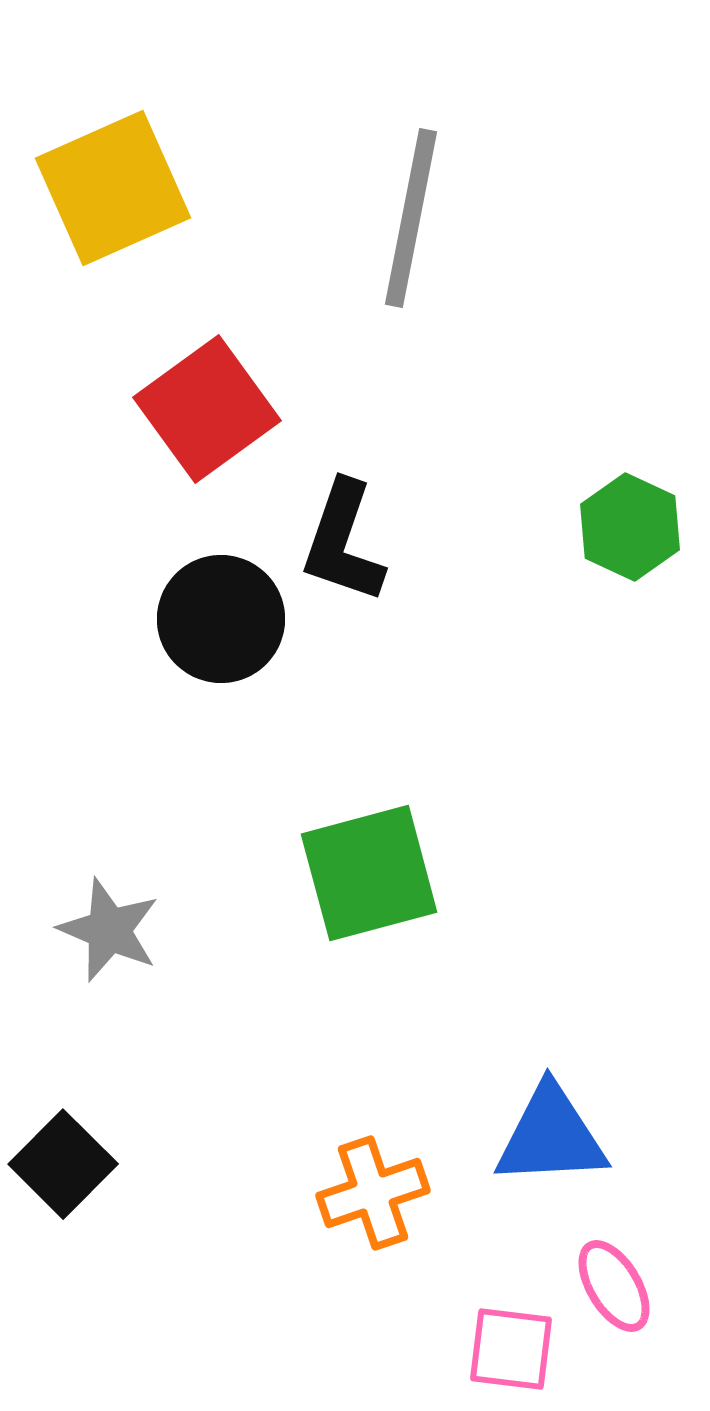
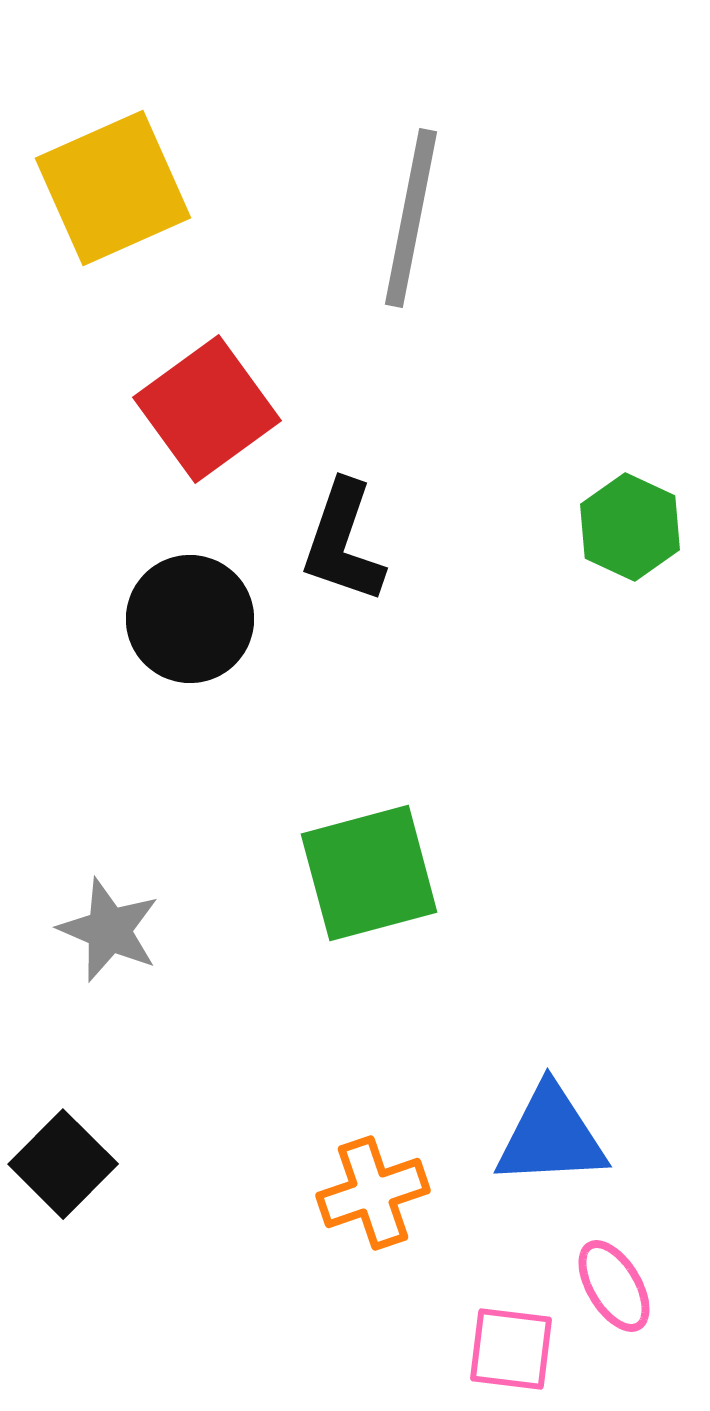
black circle: moved 31 px left
